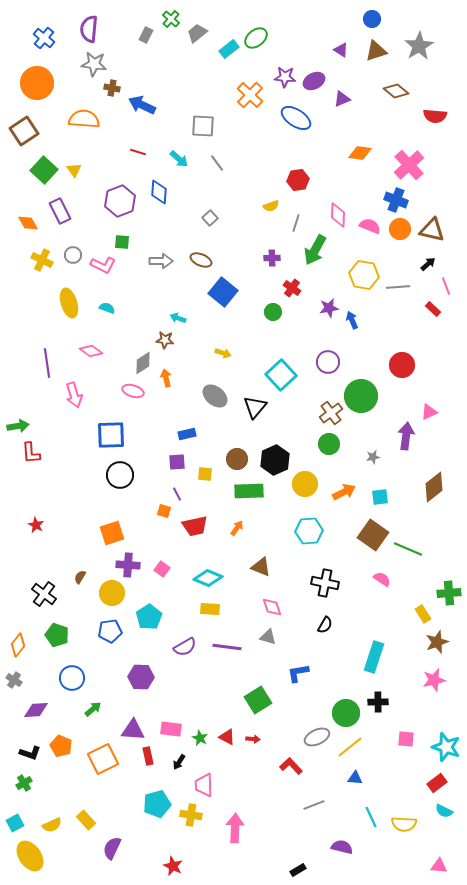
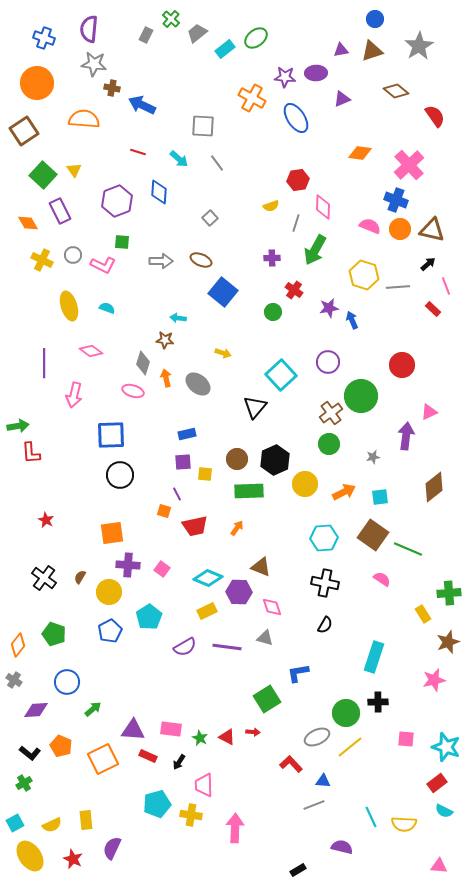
blue circle at (372, 19): moved 3 px right
blue cross at (44, 38): rotated 20 degrees counterclockwise
cyan rectangle at (229, 49): moved 4 px left
purple triangle at (341, 50): rotated 42 degrees counterclockwise
brown triangle at (376, 51): moved 4 px left
purple ellipse at (314, 81): moved 2 px right, 8 px up; rotated 25 degrees clockwise
orange cross at (250, 95): moved 2 px right, 3 px down; rotated 16 degrees counterclockwise
red semicircle at (435, 116): rotated 130 degrees counterclockwise
blue ellipse at (296, 118): rotated 24 degrees clockwise
green square at (44, 170): moved 1 px left, 5 px down
purple hexagon at (120, 201): moved 3 px left
pink diamond at (338, 215): moved 15 px left, 8 px up
yellow hexagon at (364, 275): rotated 8 degrees clockwise
red cross at (292, 288): moved 2 px right, 2 px down
yellow ellipse at (69, 303): moved 3 px down
cyan arrow at (178, 318): rotated 14 degrees counterclockwise
purple line at (47, 363): moved 3 px left; rotated 8 degrees clockwise
gray diamond at (143, 363): rotated 40 degrees counterclockwise
pink arrow at (74, 395): rotated 30 degrees clockwise
gray ellipse at (215, 396): moved 17 px left, 12 px up
purple square at (177, 462): moved 6 px right
red star at (36, 525): moved 10 px right, 5 px up
cyan hexagon at (309, 531): moved 15 px right, 7 px down
orange square at (112, 533): rotated 10 degrees clockwise
yellow circle at (112, 593): moved 3 px left, 1 px up
black cross at (44, 594): moved 16 px up
yellow rectangle at (210, 609): moved 3 px left, 2 px down; rotated 30 degrees counterclockwise
blue pentagon at (110, 631): rotated 20 degrees counterclockwise
green pentagon at (57, 635): moved 3 px left, 1 px up
gray triangle at (268, 637): moved 3 px left, 1 px down
brown star at (437, 642): moved 11 px right
purple hexagon at (141, 677): moved 98 px right, 85 px up
blue circle at (72, 678): moved 5 px left, 4 px down
green square at (258, 700): moved 9 px right, 1 px up
red arrow at (253, 739): moved 7 px up
black L-shape at (30, 753): rotated 20 degrees clockwise
red rectangle at (148, 756): rotated 54 degrees counterclockwise
red L-shape at (291, 766): moved 2 px up
blue triangle at (355, 778): moved 32 px left, 3 px down
yellow rectangle at (86, 820): rotated 36 degrees clockwise
red star at (173, 866): moved 100 px left, 7 px up
